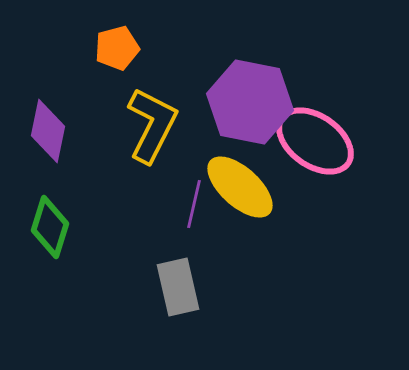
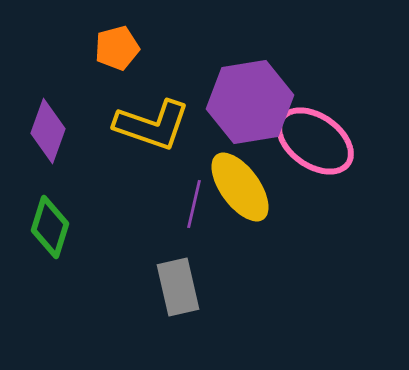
purple hexagon: rotated 20 degrees counterclockwise
yellow L-shape: rotated 82 degrees clockwise
purple diamond: rotated 8 degrees clockwise
yellow ellipse: rotated 12 degrees clockwise
